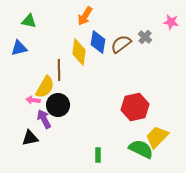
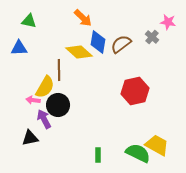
orange arrow: moved 2 px left, 2 px down; rotated 78 degrees counterclockwise
pink star: moved 3 px left
gray cross: moved 7 px right
blue triangle: rotated 12 degrees clockwise
yellow diamond: rotated 56 degrees counterclockwise
red hexagon: moved 16 px up
yellow trapezoid: moved 8 px down; rotated 75 degrees clockwise
green semicircle: moved 3 px left, 4 px down
